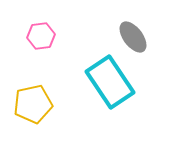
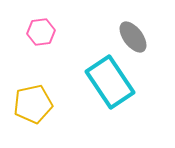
pink hexagon: moved 4 px up
